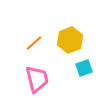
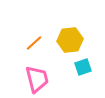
yellow hexagon: rotated 15 degrees clockwise
cyan square: moved 1 px left, 1 px up
